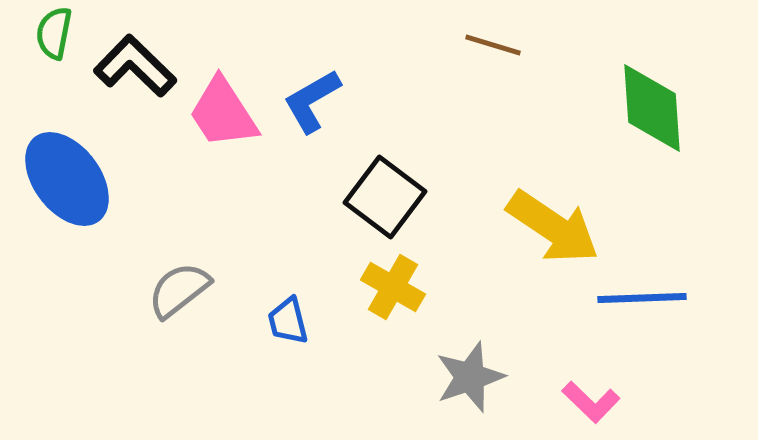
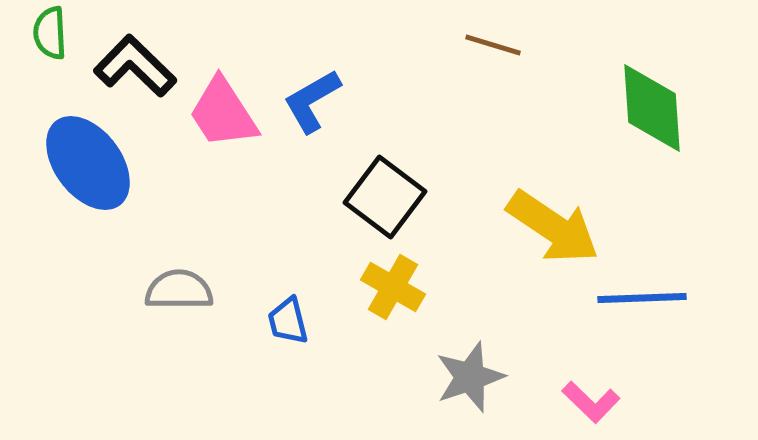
green semicircle: moved 4 px left; rotated 14 degrees counterclockwise
blue ellipse: moved 21 px right, 16 px up
gray semicircle: rotated 38 degrees clockwise
